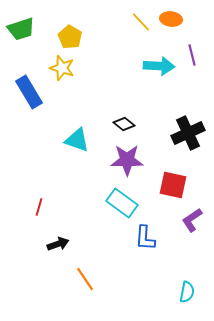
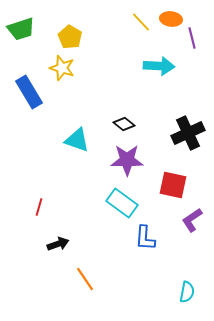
purple line: moved 17 px up
